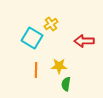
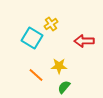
orange line: moved 5 px down; rotated 49 degrees counterclockwise
green semicircle: moved 2 px left, 3 px down; rotated 32 degrees clockwise
